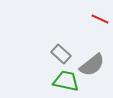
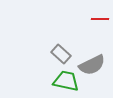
red line: rotated 24 degrees counterclockwise
gray semicircle: rotated 12 degrees clockwise
